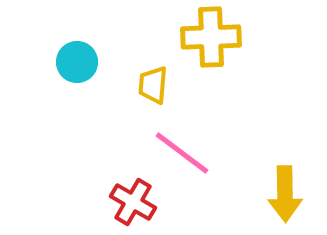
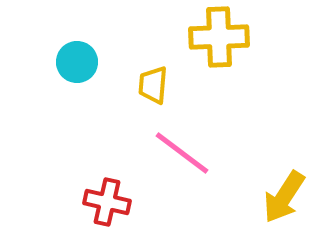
yellow cross: moved 8 px right
yellow arrow: moved 1 px left, 3 px down; rotated 34 degrees clockwise
red cross: moved 26 px left; rotated 18 degrees counterclockwise
